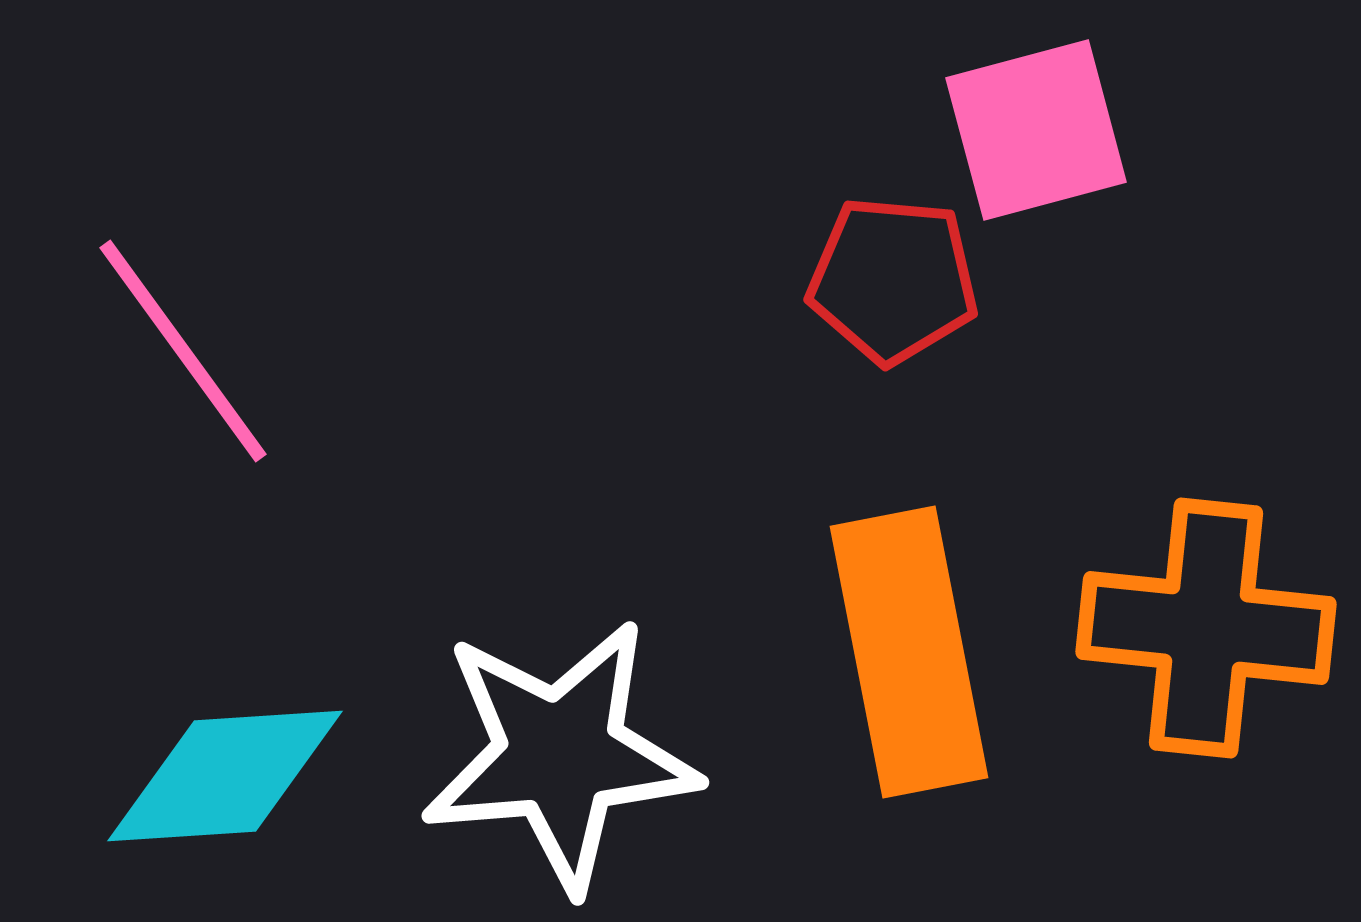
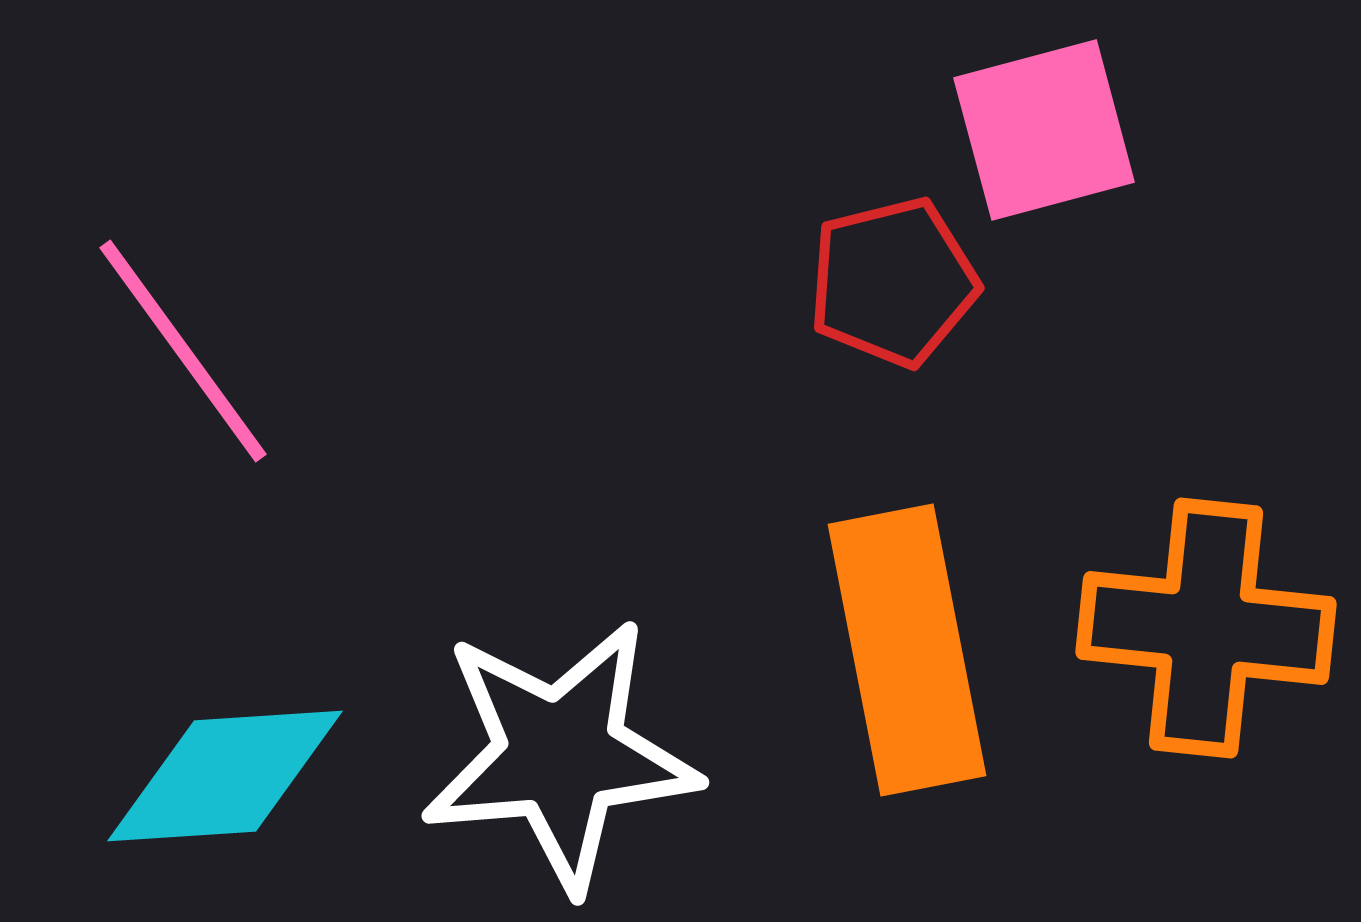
pink square: moved 8 px right
red pentagon: moved 2 px down; rotated 19 degrees counterclockwise
orange rectangle: moved 2 px left, 2 px up
